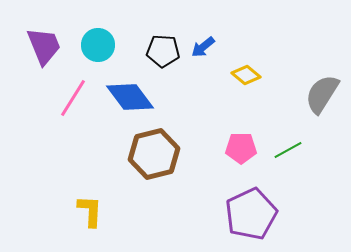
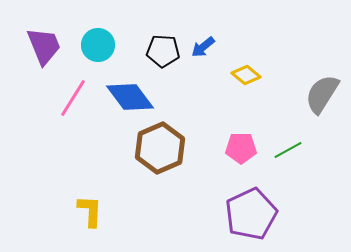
brown hexagon: moved 6 px right, 6 px up; rotated 9 degrees counterclockwise
